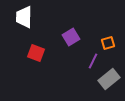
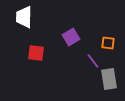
orange square: rotated 24 degrees clockwise
red square: rotated 12 degrees counterclockwise
purple line: rotated 63 degrees counterclockwise
gray rectangle: rotated 60 degrees counterclockwise
